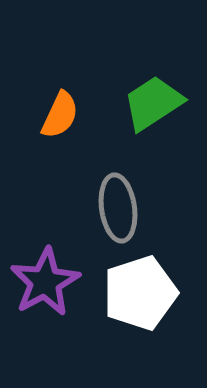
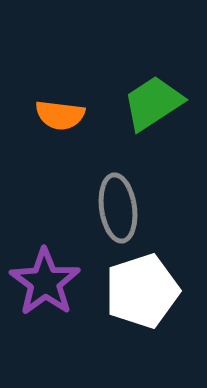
orange semicircle: rotated 72 degrees clockwise
purple star: rotated 8 degrees counterclockwise
white pentagon: moved 2 px right, 2 px up
